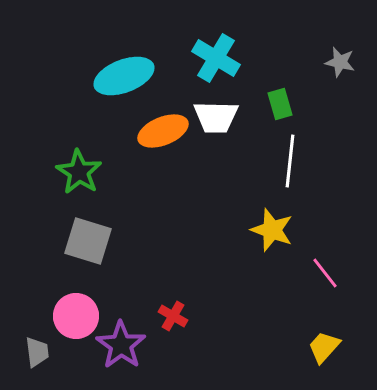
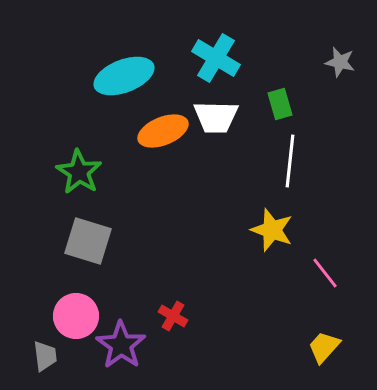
gray trapezoid: moved 8 px right, 4 px down
